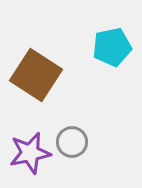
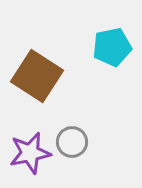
brown square: moved 1 px right, 1 px down
